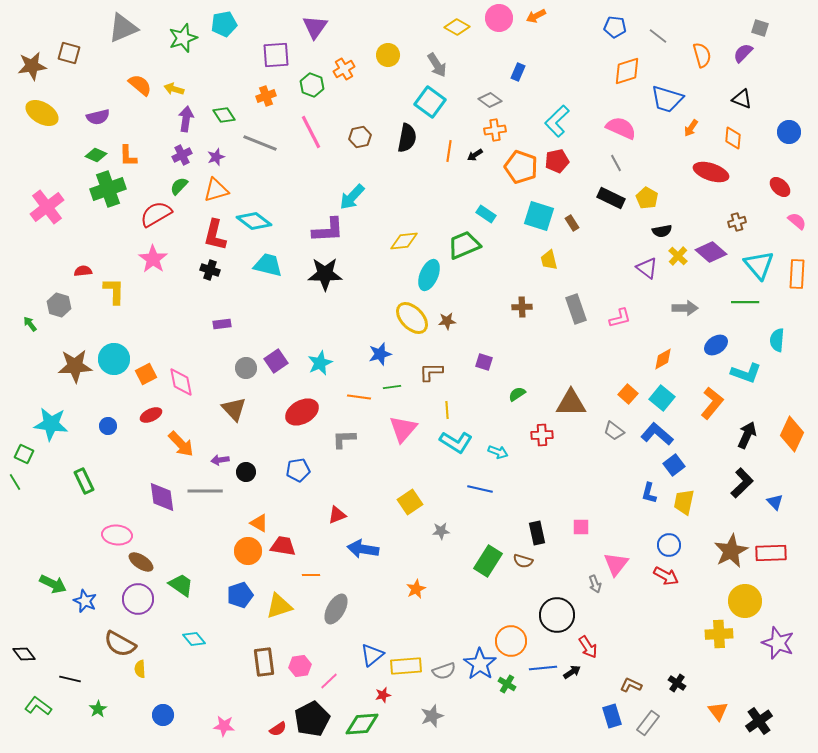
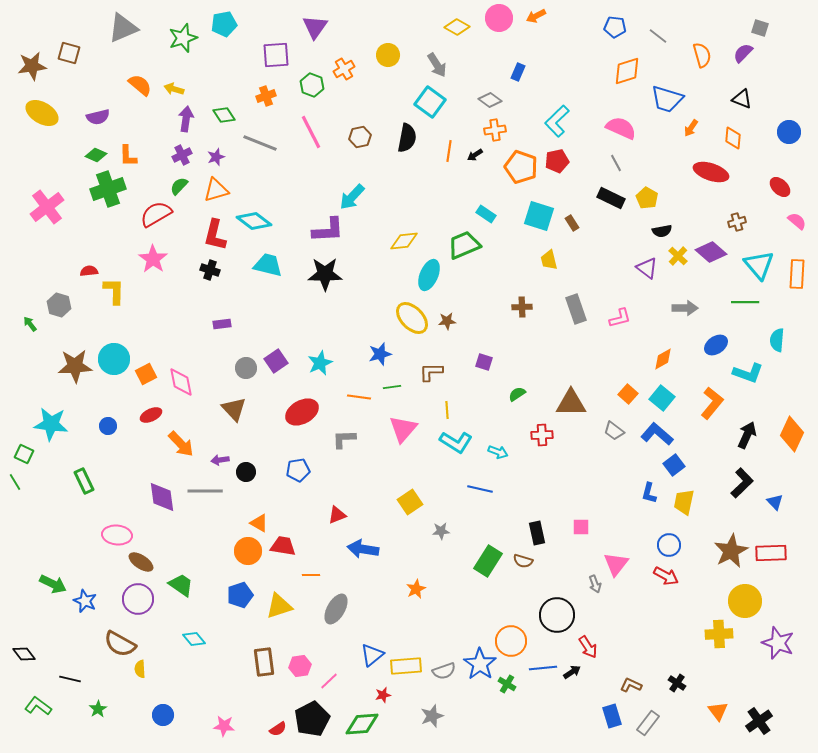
red semicircle at (83, 271): moved 6 px right
cyan L-shape at (746, 373): moved 2 px right
